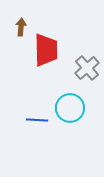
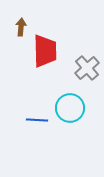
red trapezoid: moved 1 px left, 1 px down
